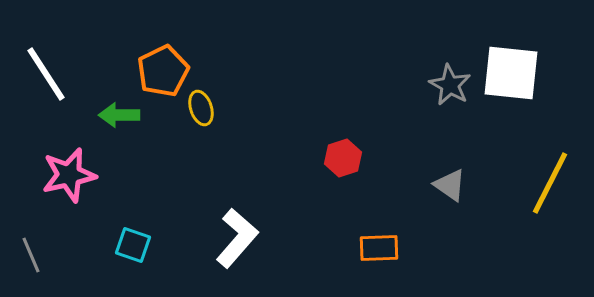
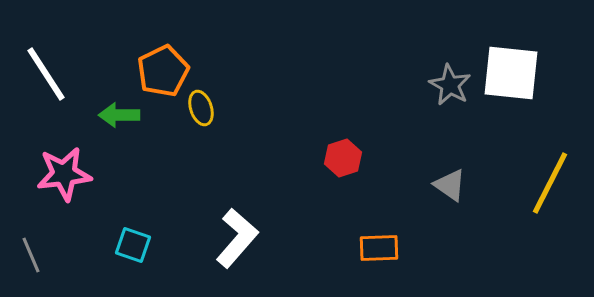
pink star: moved 5 px left, 1 px up; rotated 6 degrees clockwise
